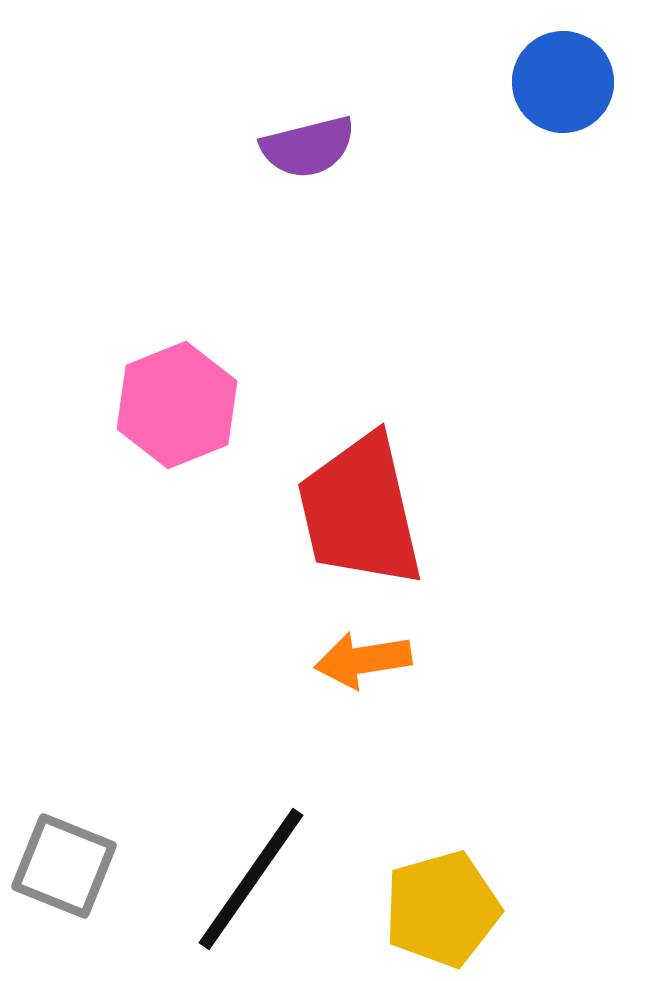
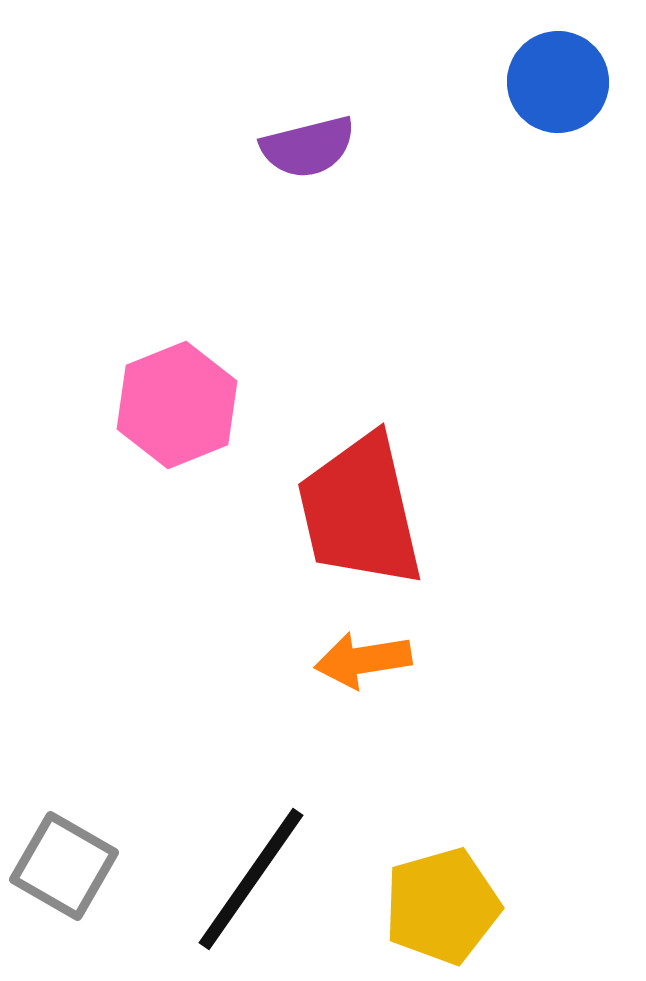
blue circle: moved 5 px left
gray square: rotated 8 degrees clockwise
yellow pentagon: moved 3 px up
